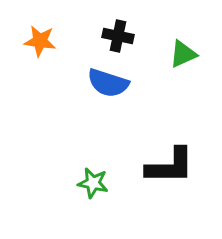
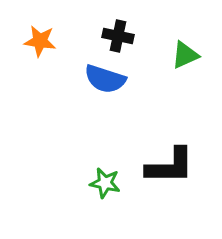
green triangle: moved 2 px right, 1 px down
blue semicircle: moved 3 px left, 4 px up
green star: moved 12 px right
